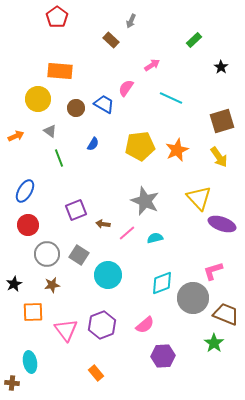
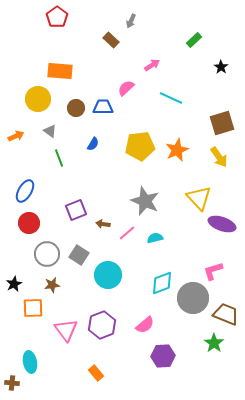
pink semicircle at (126, 88): rotated 12 degrees clockwise
blue trapezoid at (104, 104): moved 1 px left, 3 px down; rotated 30 degrees counterclockwise
brown square at (222, 121): moved 2 px down
red circle at (28, 225): moved 1 px right, 2 px up
orange square at (33, 312): moved 4 px up
